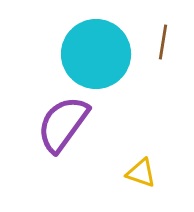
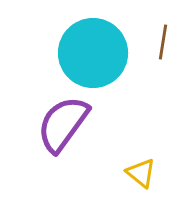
cyan circle: moved 3 px left, 1 px up
yellow triangle: rotated 20 degrees clockwise
